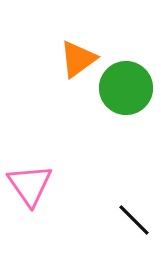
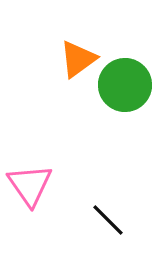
green circle: moved 1 px left, 3 px up
black line: moved 26 px left
